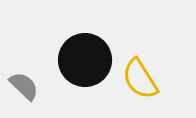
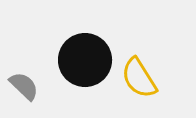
yellow semicircle: moved 1 px left, 1 px up
